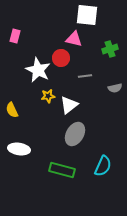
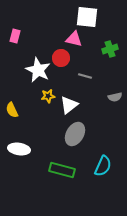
white square: moved 2 px down
gray line: rotated 24 degrees clockwise
gray semicircle: moved 9 px down
